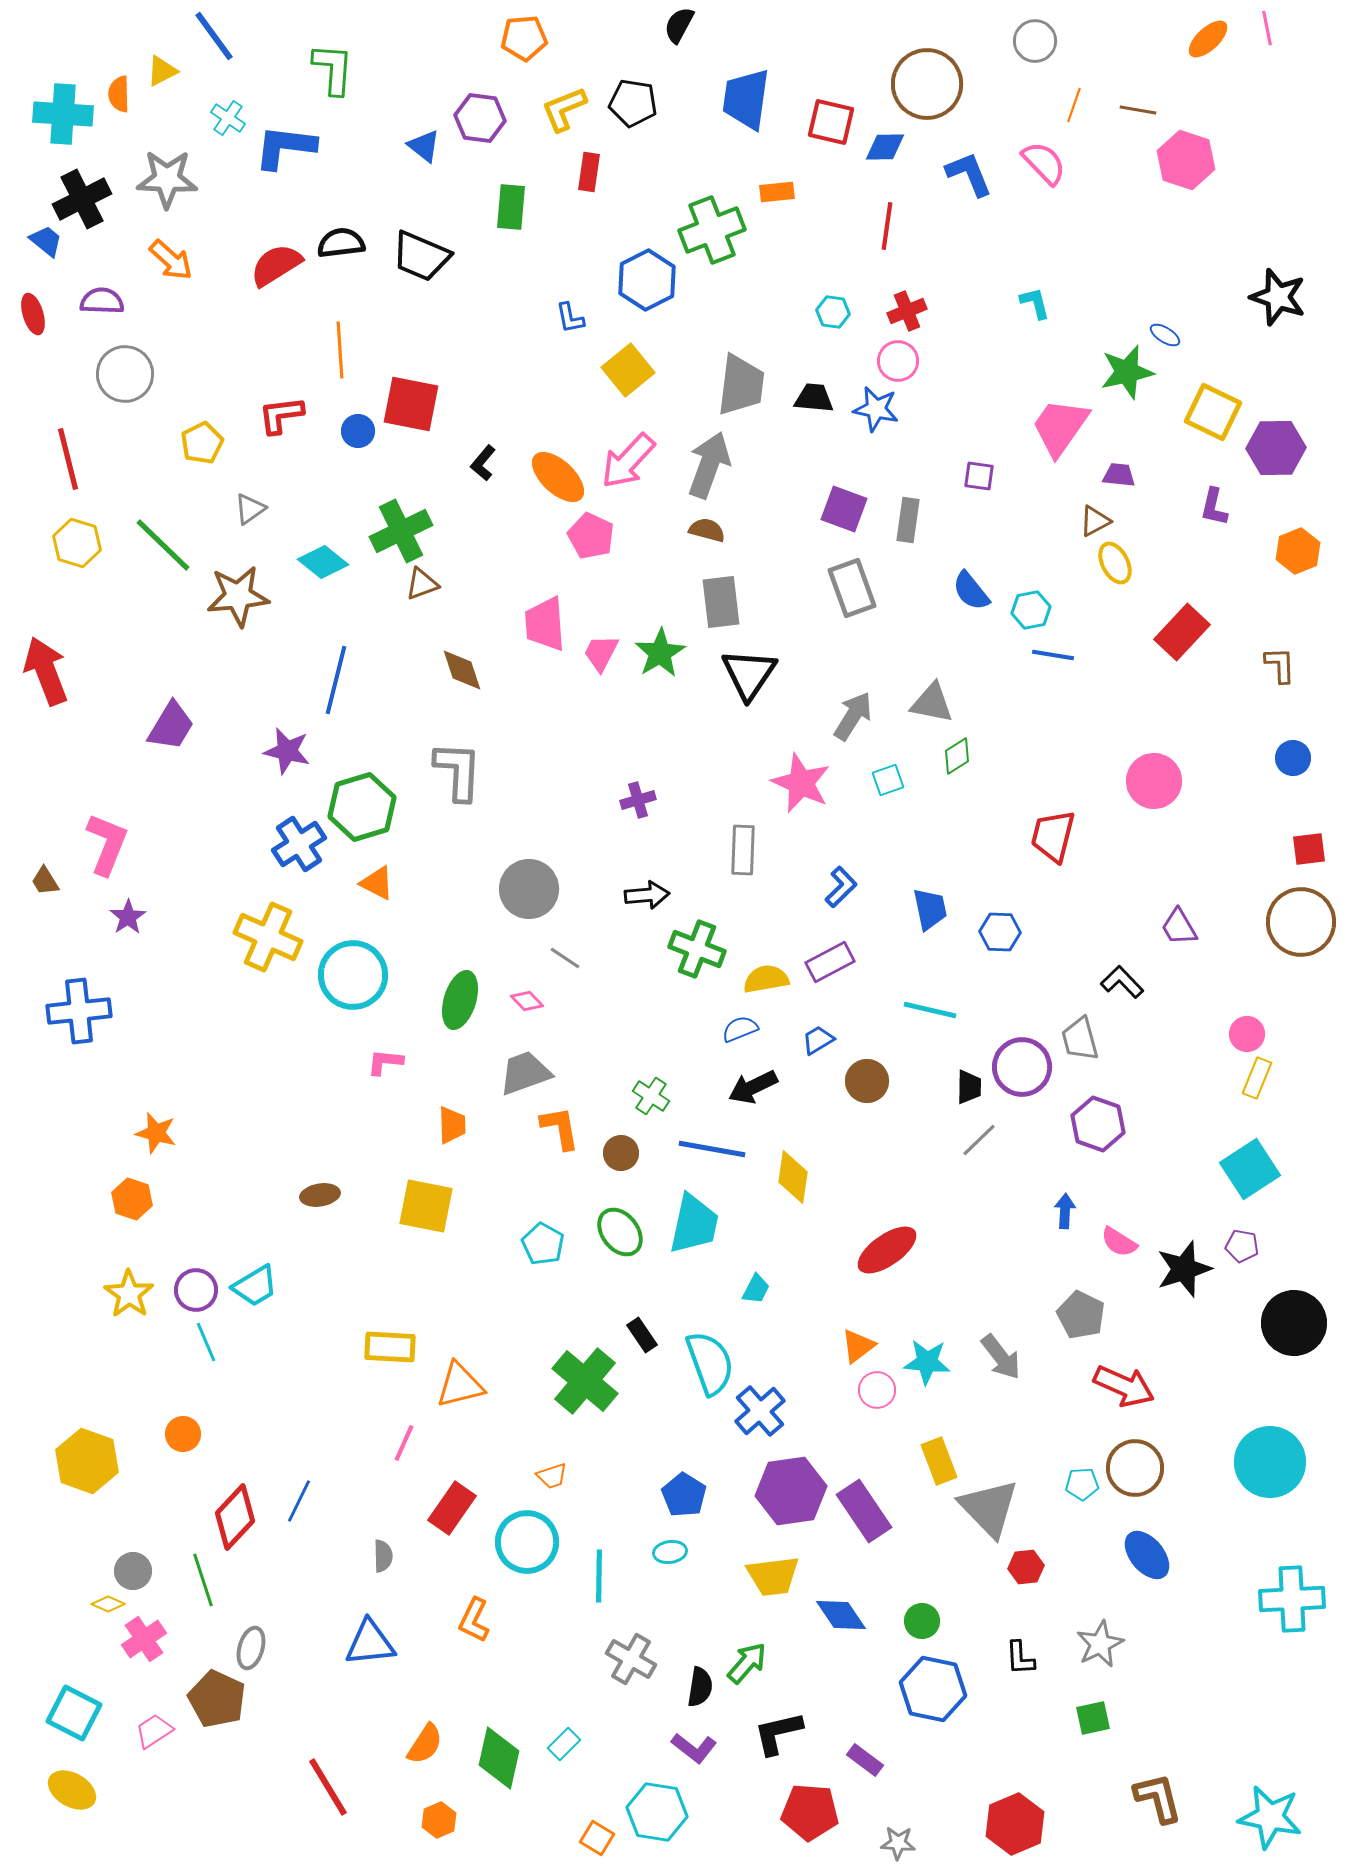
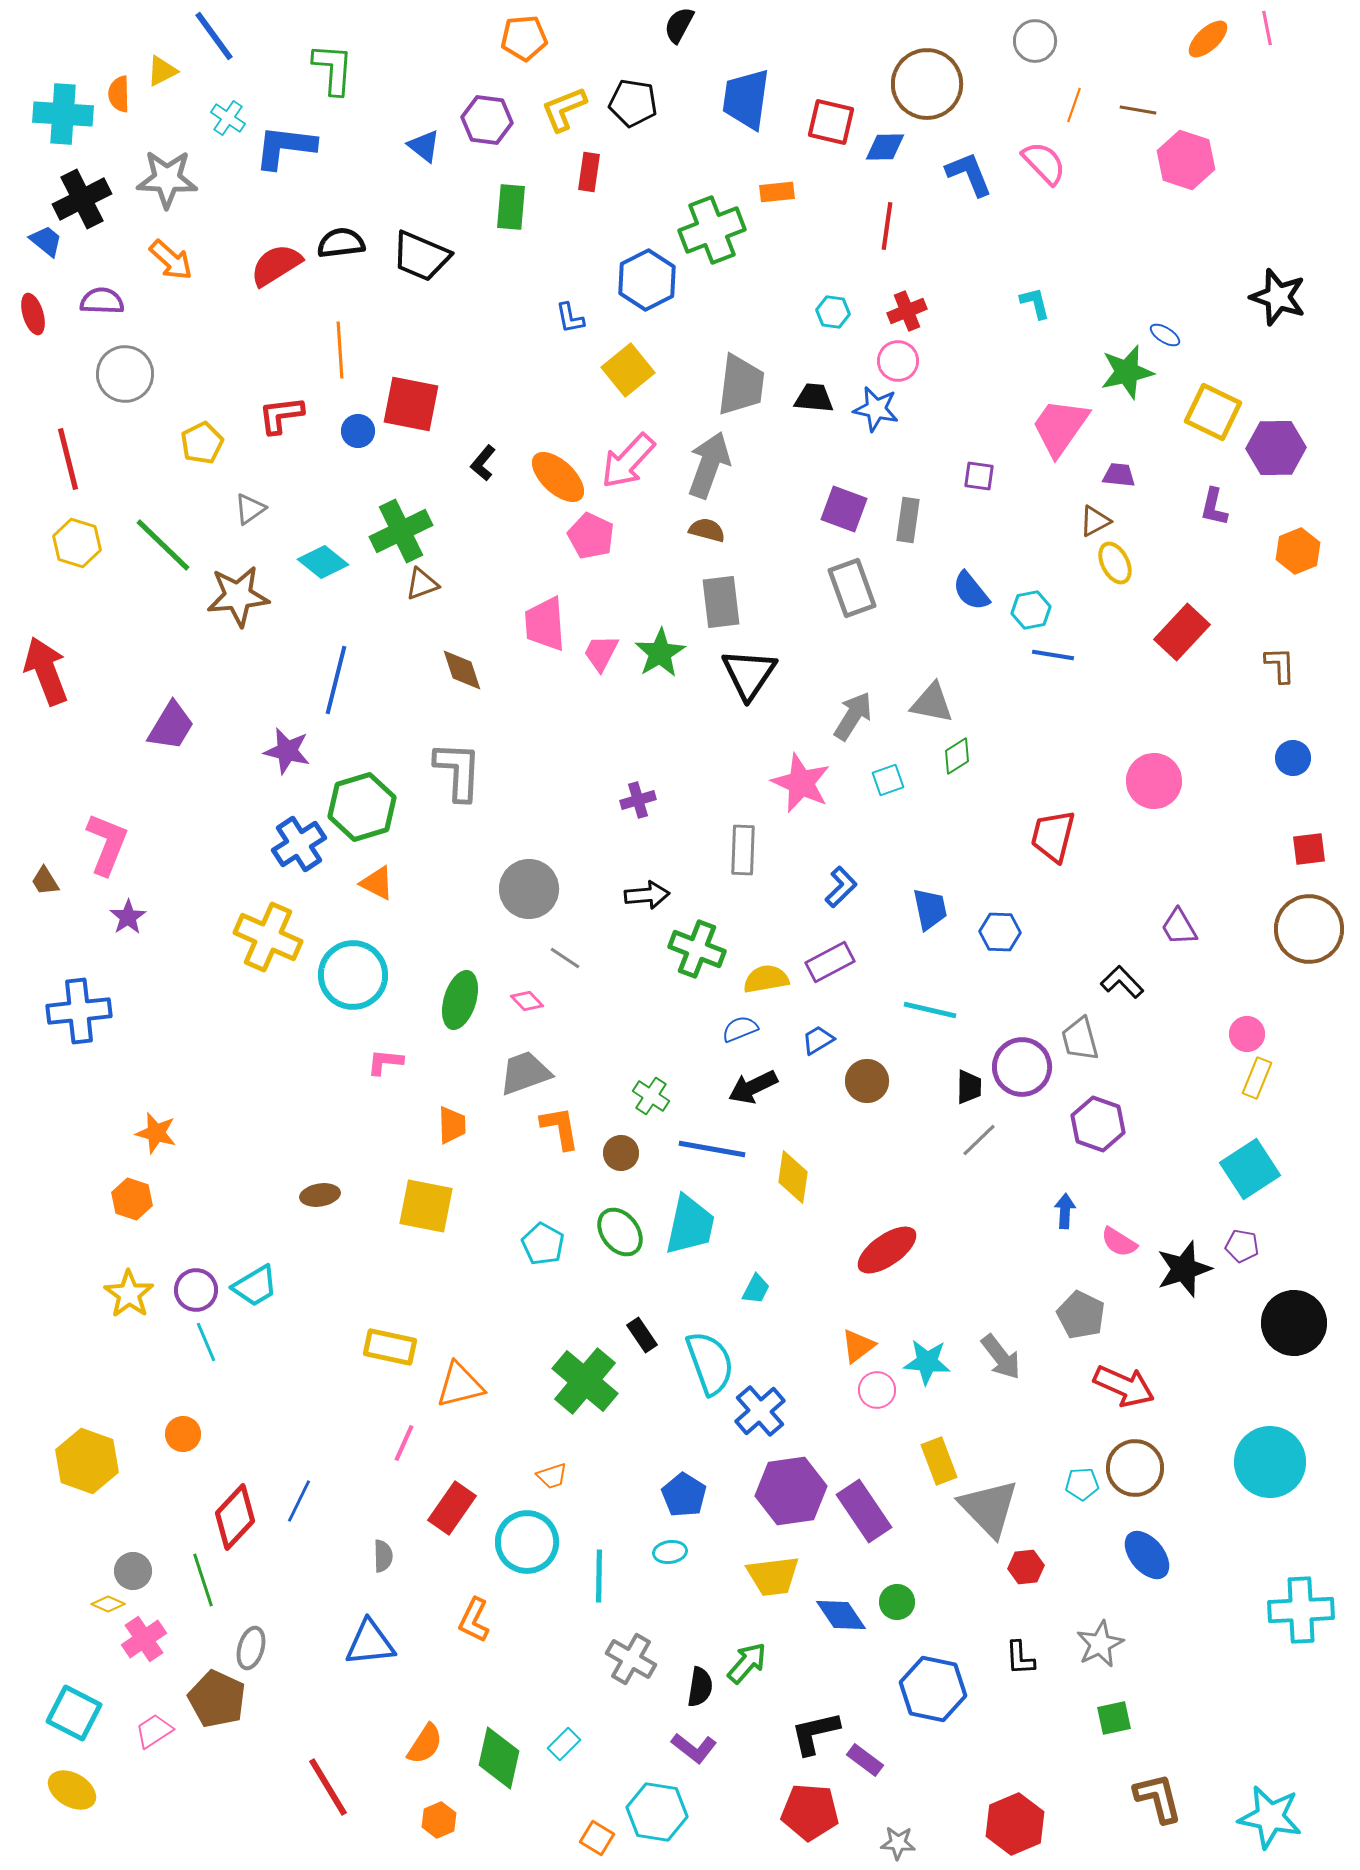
purple hexagon at (480, 118): moved 7 px right, 2 px down
brown circle at (1301, 922): moved 8 px right, 7 px down
cyan trapezoid at (694, 1224): moved 4 px left, 1 px down
yellow rectangle at (390, 1347): rotated 9 degrees clockwise
cyan cross at (1292, 1599): moved 9 px right, 11 px down
green circle at (922, 1621): moved 25 px left, 19 px up
green square at (1093, 1718): moved 21 px right
black L-shape at (778, 1733): moved 37 px right
